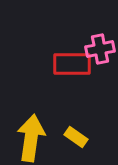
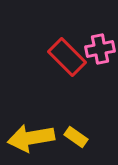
red rectangle: moved 5 px left, 7 px up; rotated 45 degrees clockwise
yellow arrow: rotated 108 degrees counterclockwise
